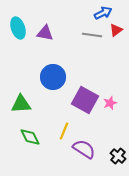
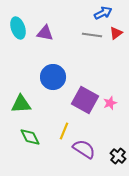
red triangle: moved 3 px down
